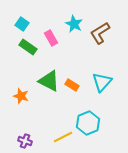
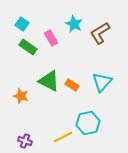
cyan hexagon: rotated 10 degrees clockwise
